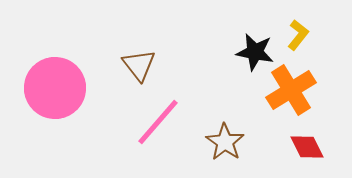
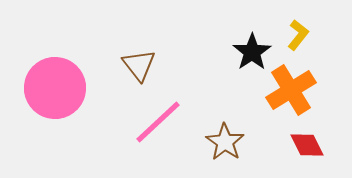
black star: moved 3 px left; rotated 27 degrees clockwise
pink line: rotated 6 degrees clockwise
red diamond: moved 2 px up
